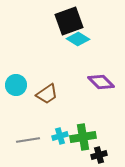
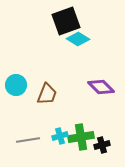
black square: moved 3 px left
purple diamond: moved 5 px down
brown trapezoid: rotated 35 degrees counterclockwise
green cross: moved 2 px left
black cross: moved 3 px right, 10 px up
